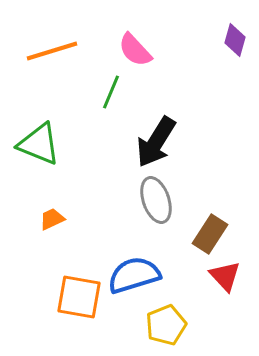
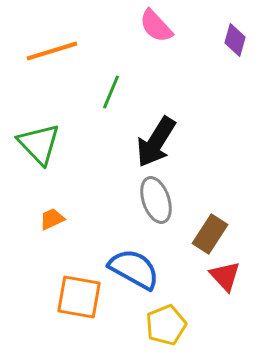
pink semicircle: moved 21 px right, 24 px up
green triangle: rotated 24 degrees clockwise
blue semicircle: moved 6 px up; rotated 46 degrees clockwise
